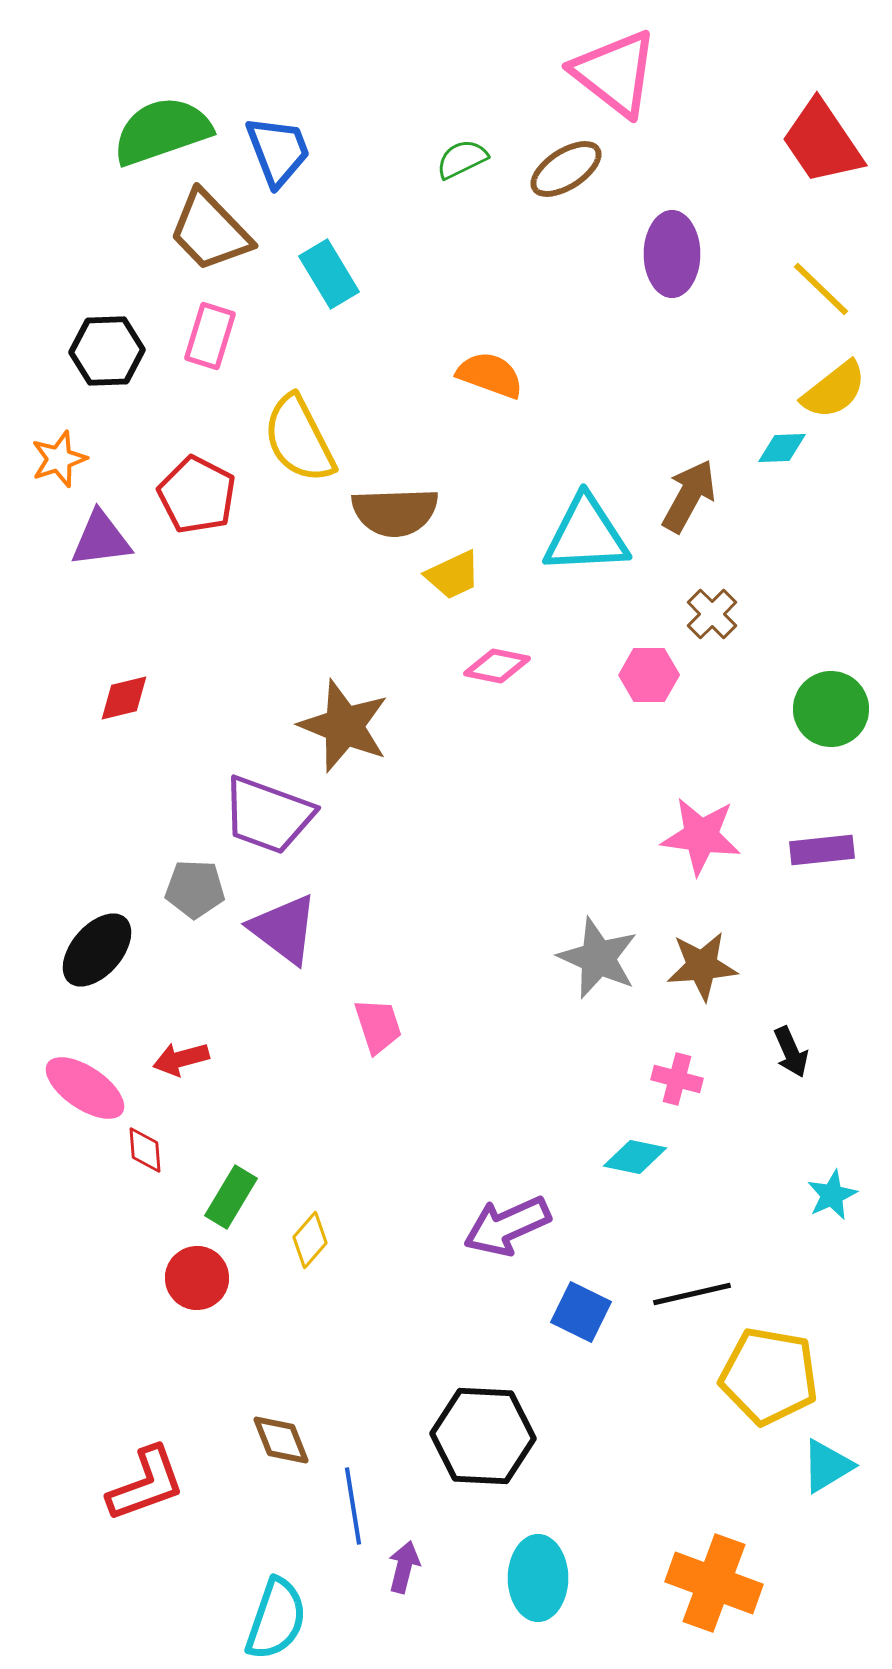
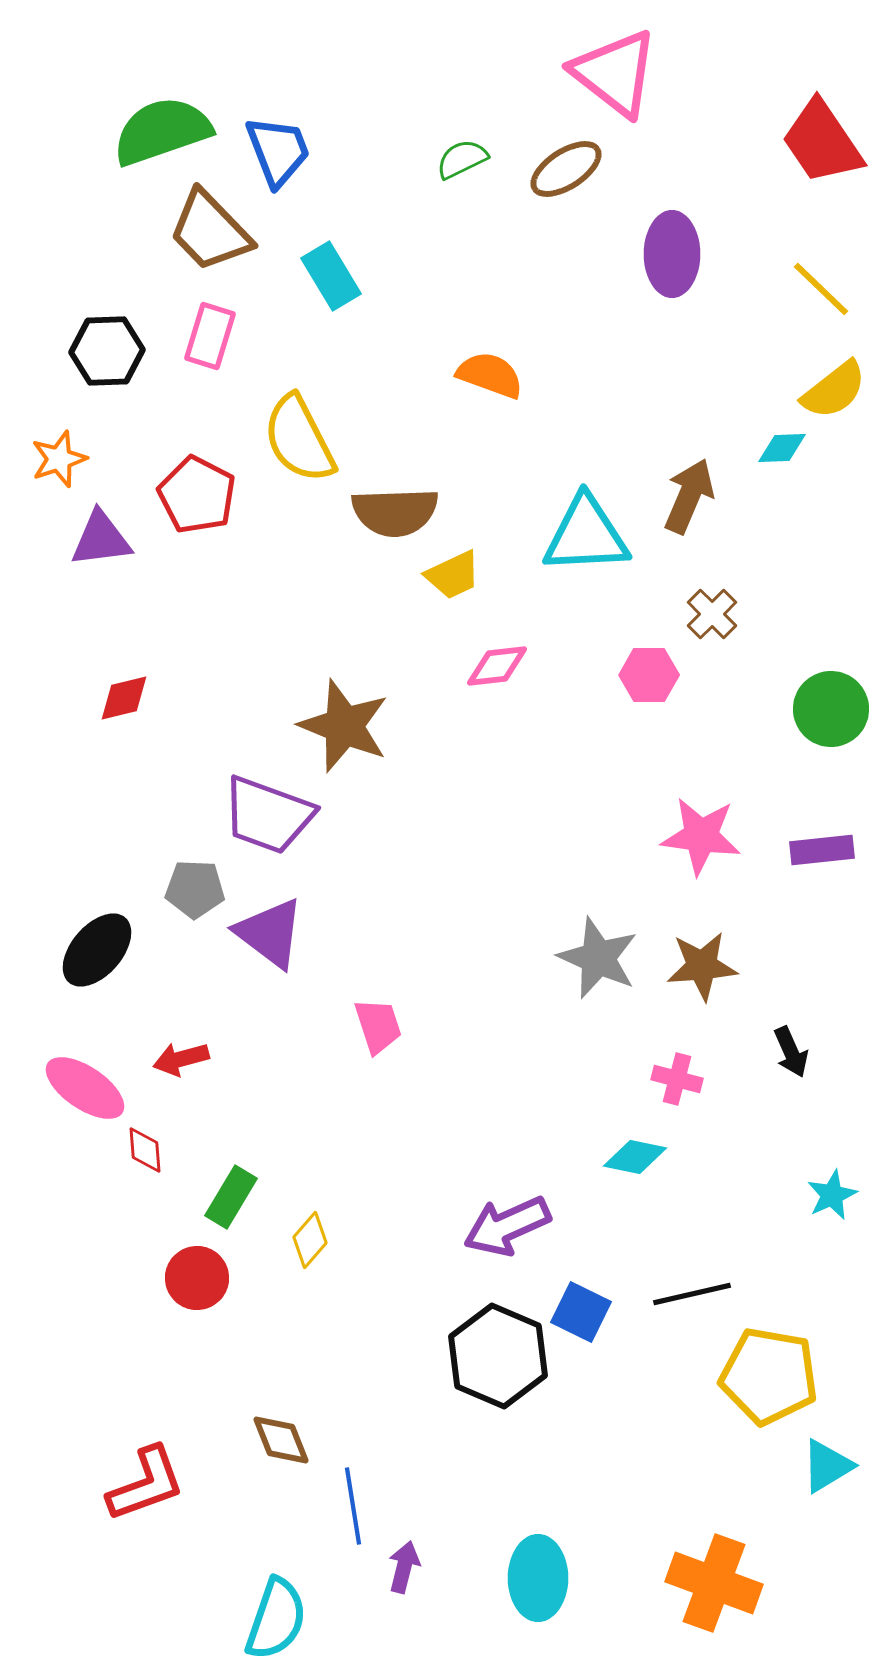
cyan rectangle at (329, 274): moved 2 px right, 2 px down
brown arrow at (689, 496): rotated 6 degrees counterclockwise
pink diamond at (497, 666): rotated 18 degrees counterclockwise
purple triangle at (284, 929): moved 14 px left, 4 px down
black hexagon at (483, 1436): moved 15 px right, 80 px up; rotated 20 degrees clockwise
